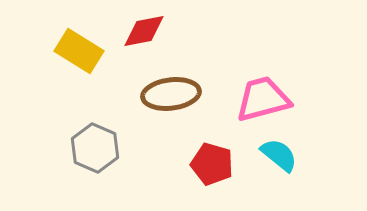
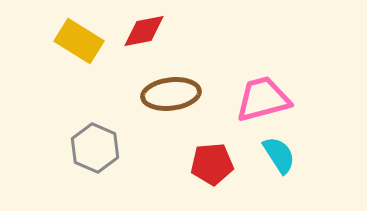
yellow rectangle: moved 10 px up
cyan semicircle: rotated 18 degrees clockwise
red pentagon: rotated 21 degrees counterclockwise
